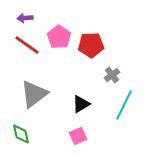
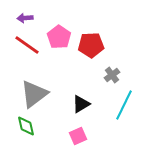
green diamond: moved 5 px right, 8 px up
